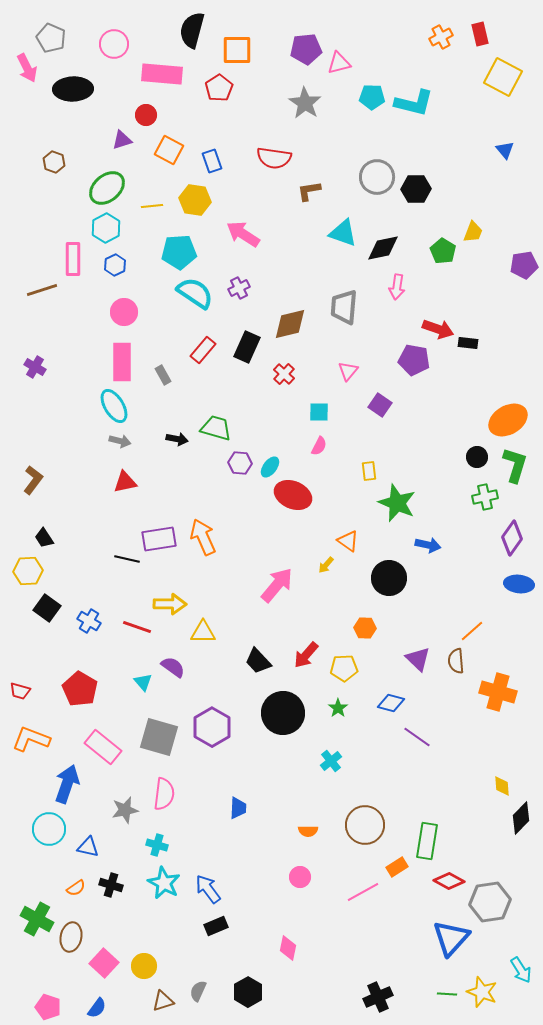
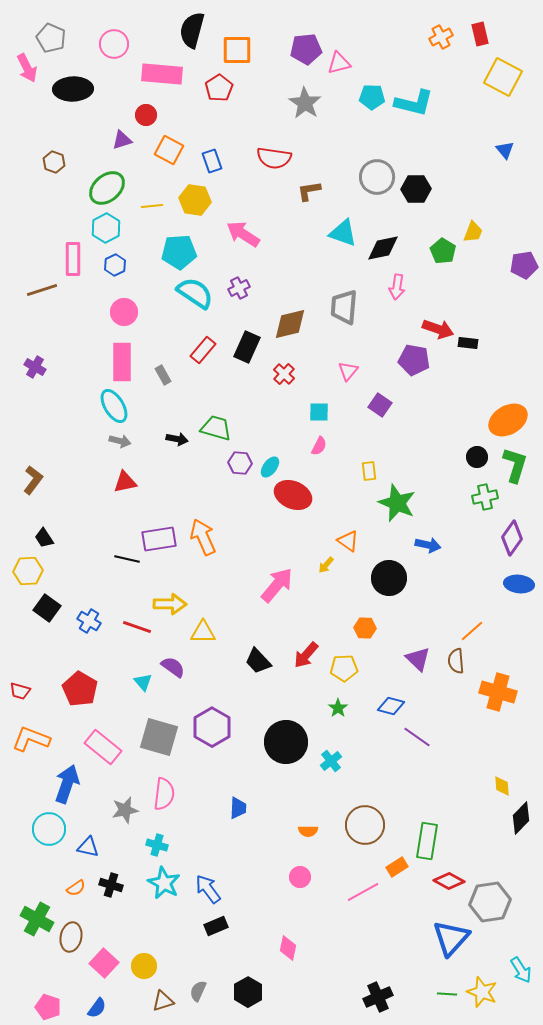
blue diamond at (391, 703): moved 3 px down
black circle at (283, 713): moved 3 px right, 29 px down
